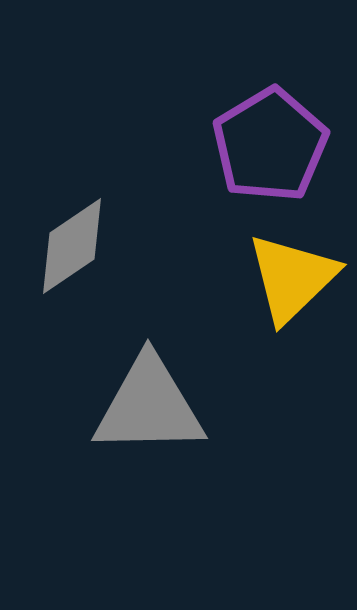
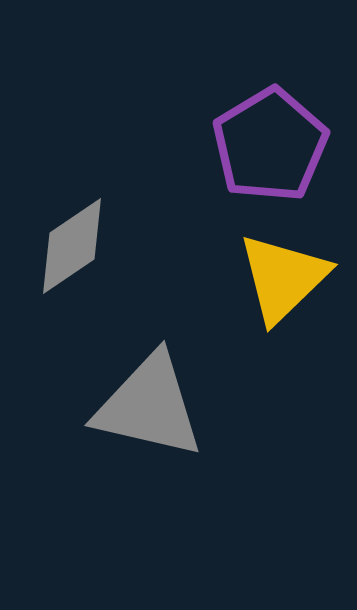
yellow triangle: moved 9 px left
gray triangle: rotated 14 degrees clockwise
